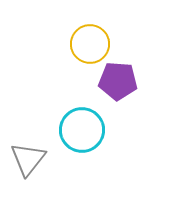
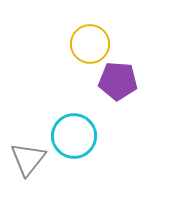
cyan circle: moved 8 px left, 6 px down
